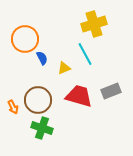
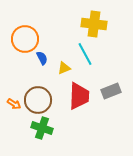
yellow cross: rotated 25 degrees clockwise
red trapezoid: rotated 76 degrees clockwise
orange arrow: moved 1 px right, 3 px up; rotated 32 degrees counterclockwise
